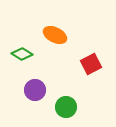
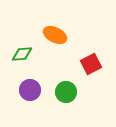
green diamond: rotated 35 degrees counterclockwise
purple circle: moved 5 px left
green circle: moved 15 px up
